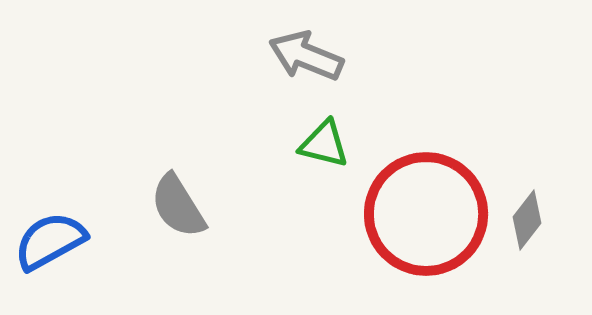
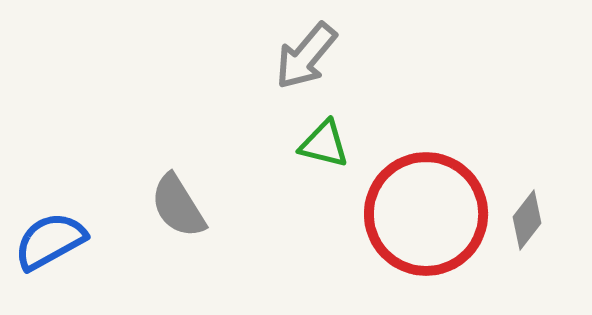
gray arrow: rotated 72 degrees counterclockwise
